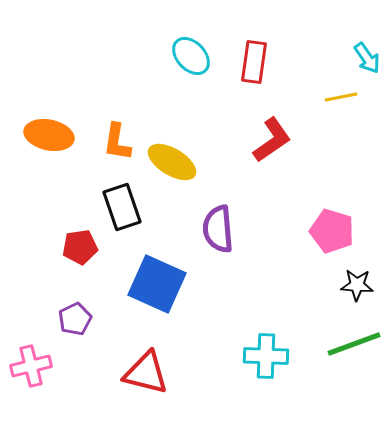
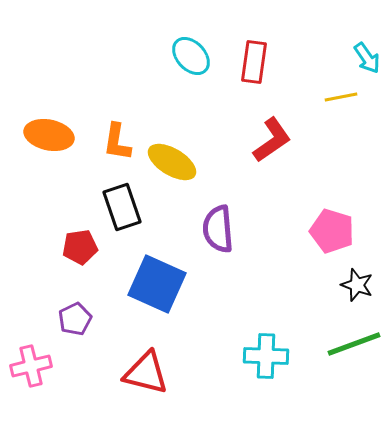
black star: rotated 16 degrees clockwise
